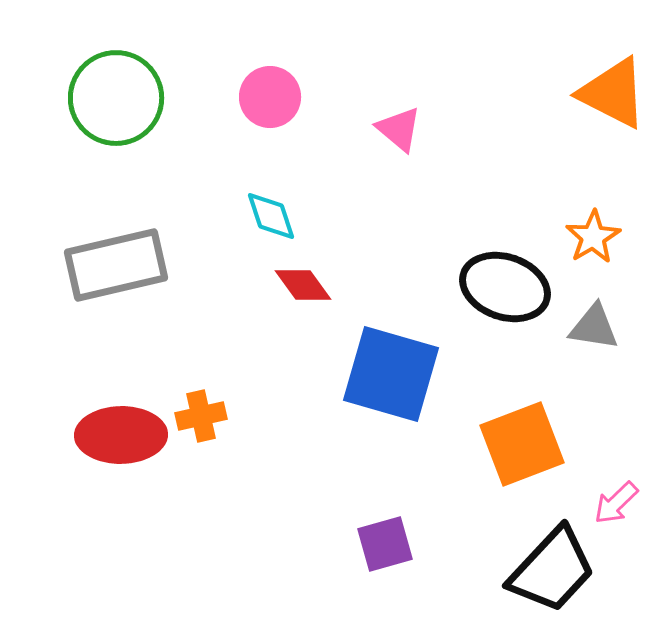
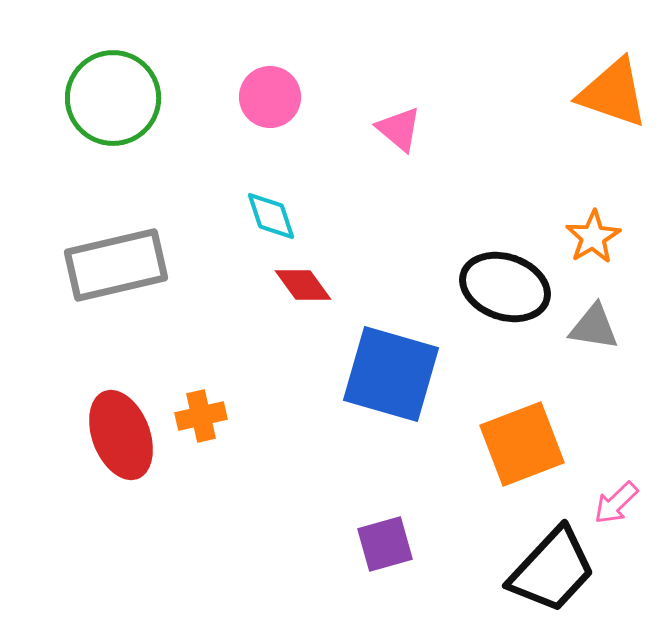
orange triangle: rotated 8 degrees counterclockwise
green circle: moved 3 px left
red ellipse: rotated 70 degrees clockwise
